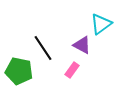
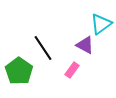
purple triangle: moved 3 px right
green pentagon: rotated 24 degrees clockwise
